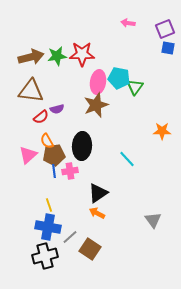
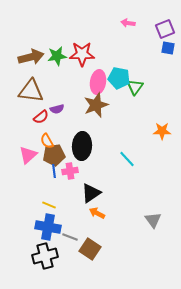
black triangle: moved 7 px left
yellow line: rotated 48 degrees counterclockwise
gray line: rotated 63 degrees clockwise
